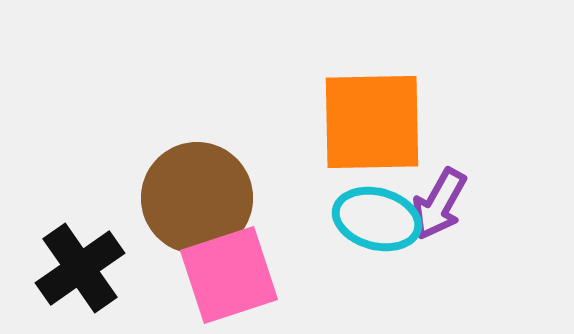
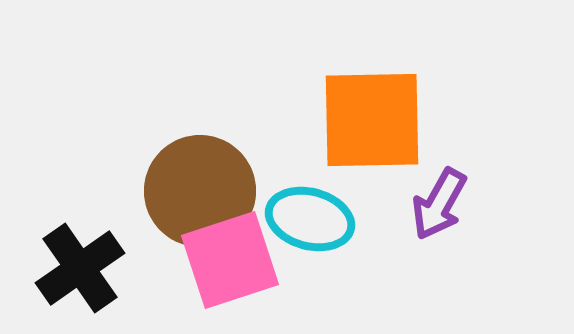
orange square: moved 2 px up
brown circle: moved 3 px right, 7 px up
cyan ellipse: moved 67 px left
pink square: moved 1 px right, 15 px up
